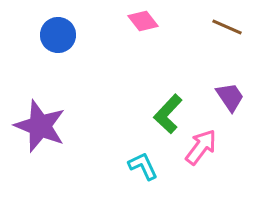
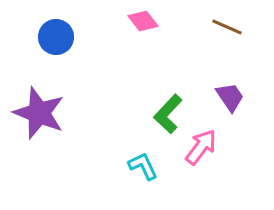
blue circle: moved 2 px left, 2 px down
purple star: moved 1 px left, 13 px up
